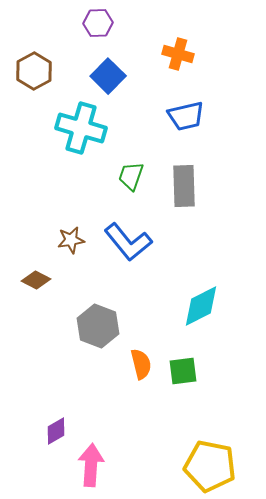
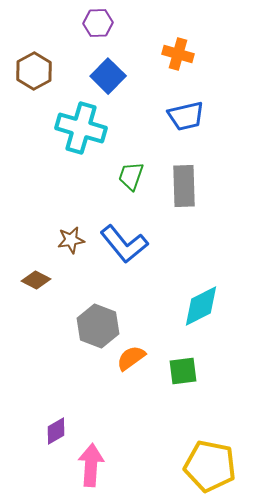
blue L-shape: moved 4 px left, 2 px down
orange semicircle: moved 10 px left, 6 px up; rotated 112 degrees counterclockwise
